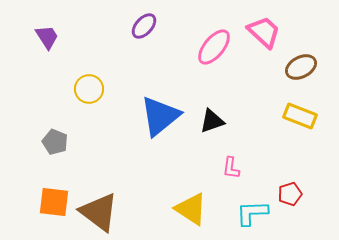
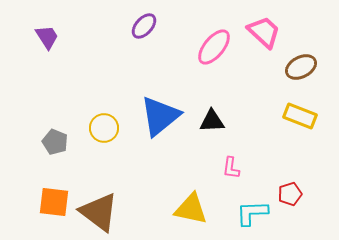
yellow circle: moved 15 px right, 39 px down
black triangle: rotated 16 degrees clockwise
yellow triangle: rotated 21 degrees counterclockwise
